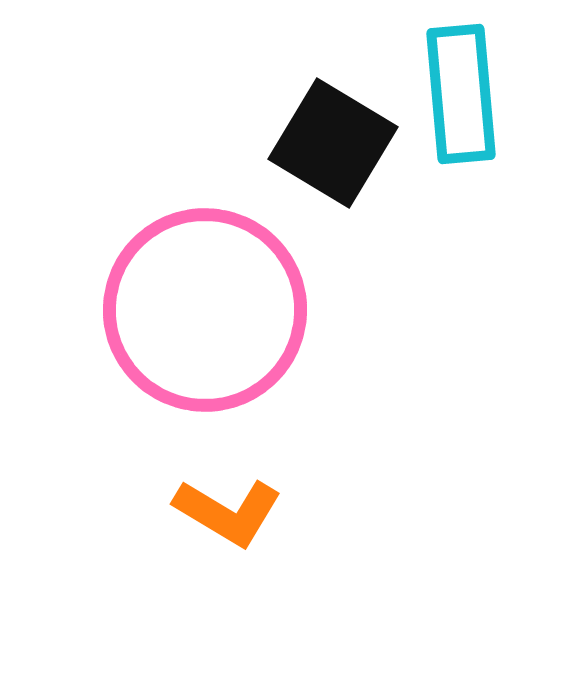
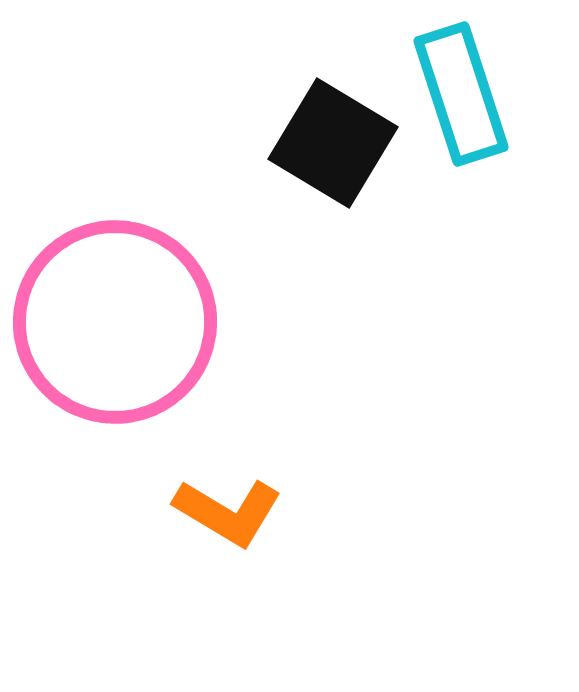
cyan rectangle: rotated 13 degrees counterclockwise
pink circle: moved 90 px left, 12 px down
